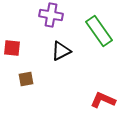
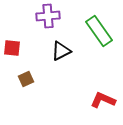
purple cross: moved 3 px left, 1 px down; rotated 15 degrees counterclockwise
brown square: rotated 14 degrees counterclockwise
